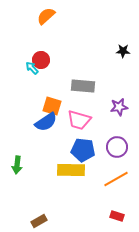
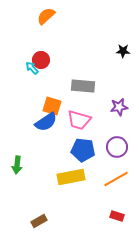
yellow rectangle: moved 7 px down; rotated 12 degrees counterclockwise
